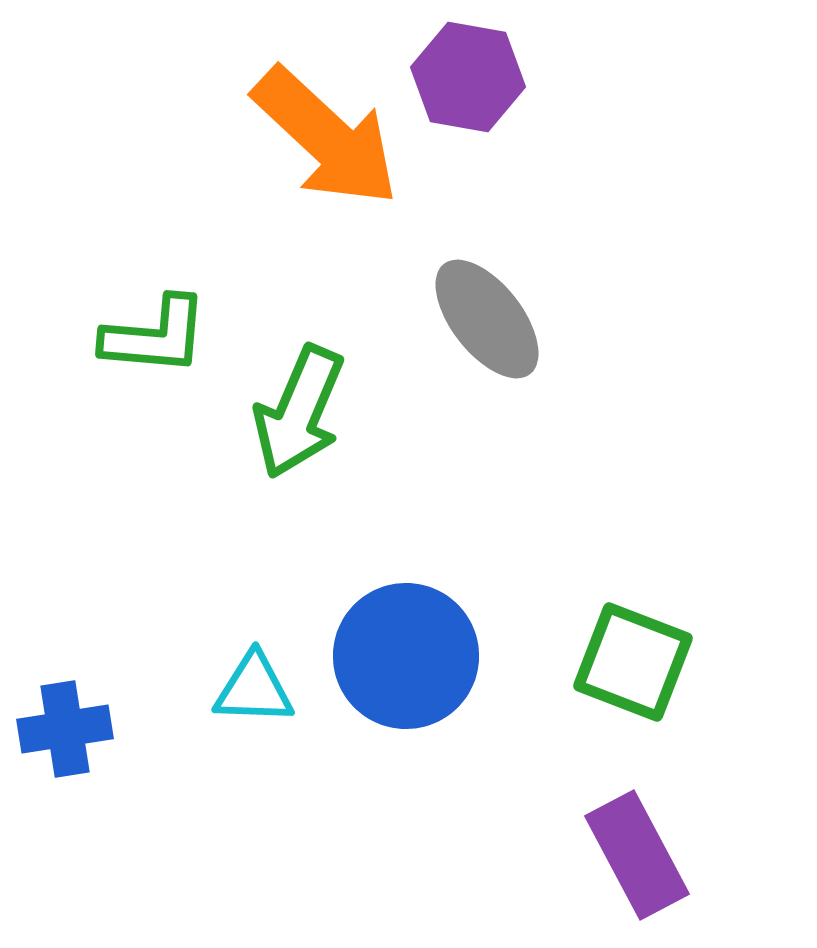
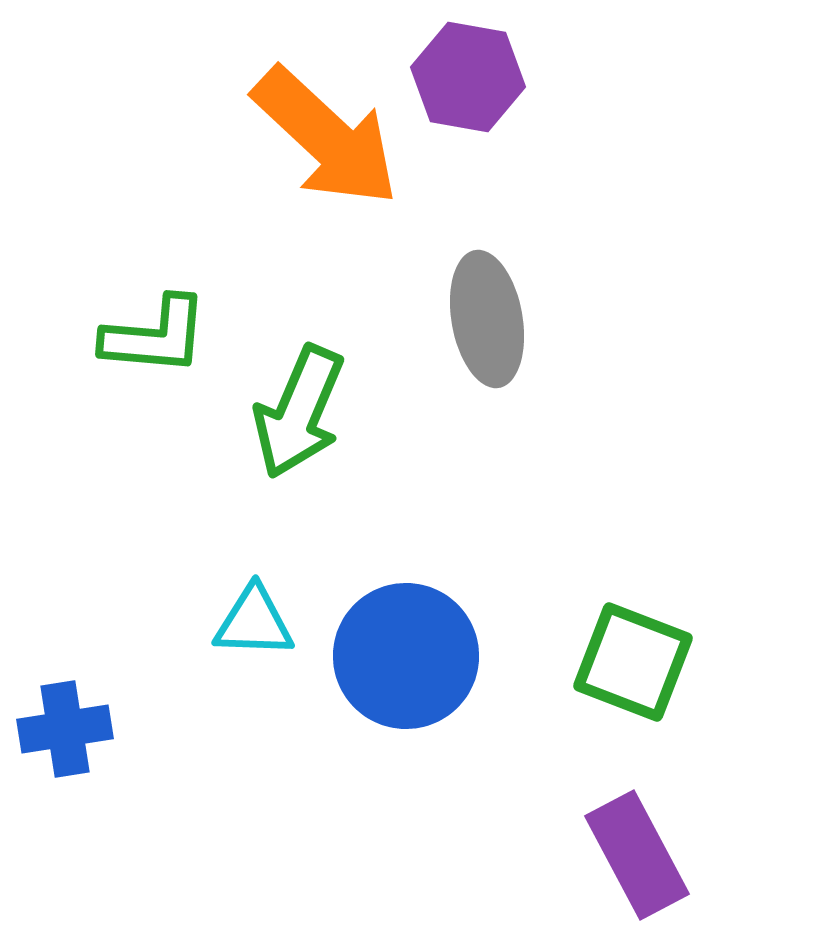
gray ellipse: rotated 28 degrees clockwise
cyan triangle: moved 67 px up
